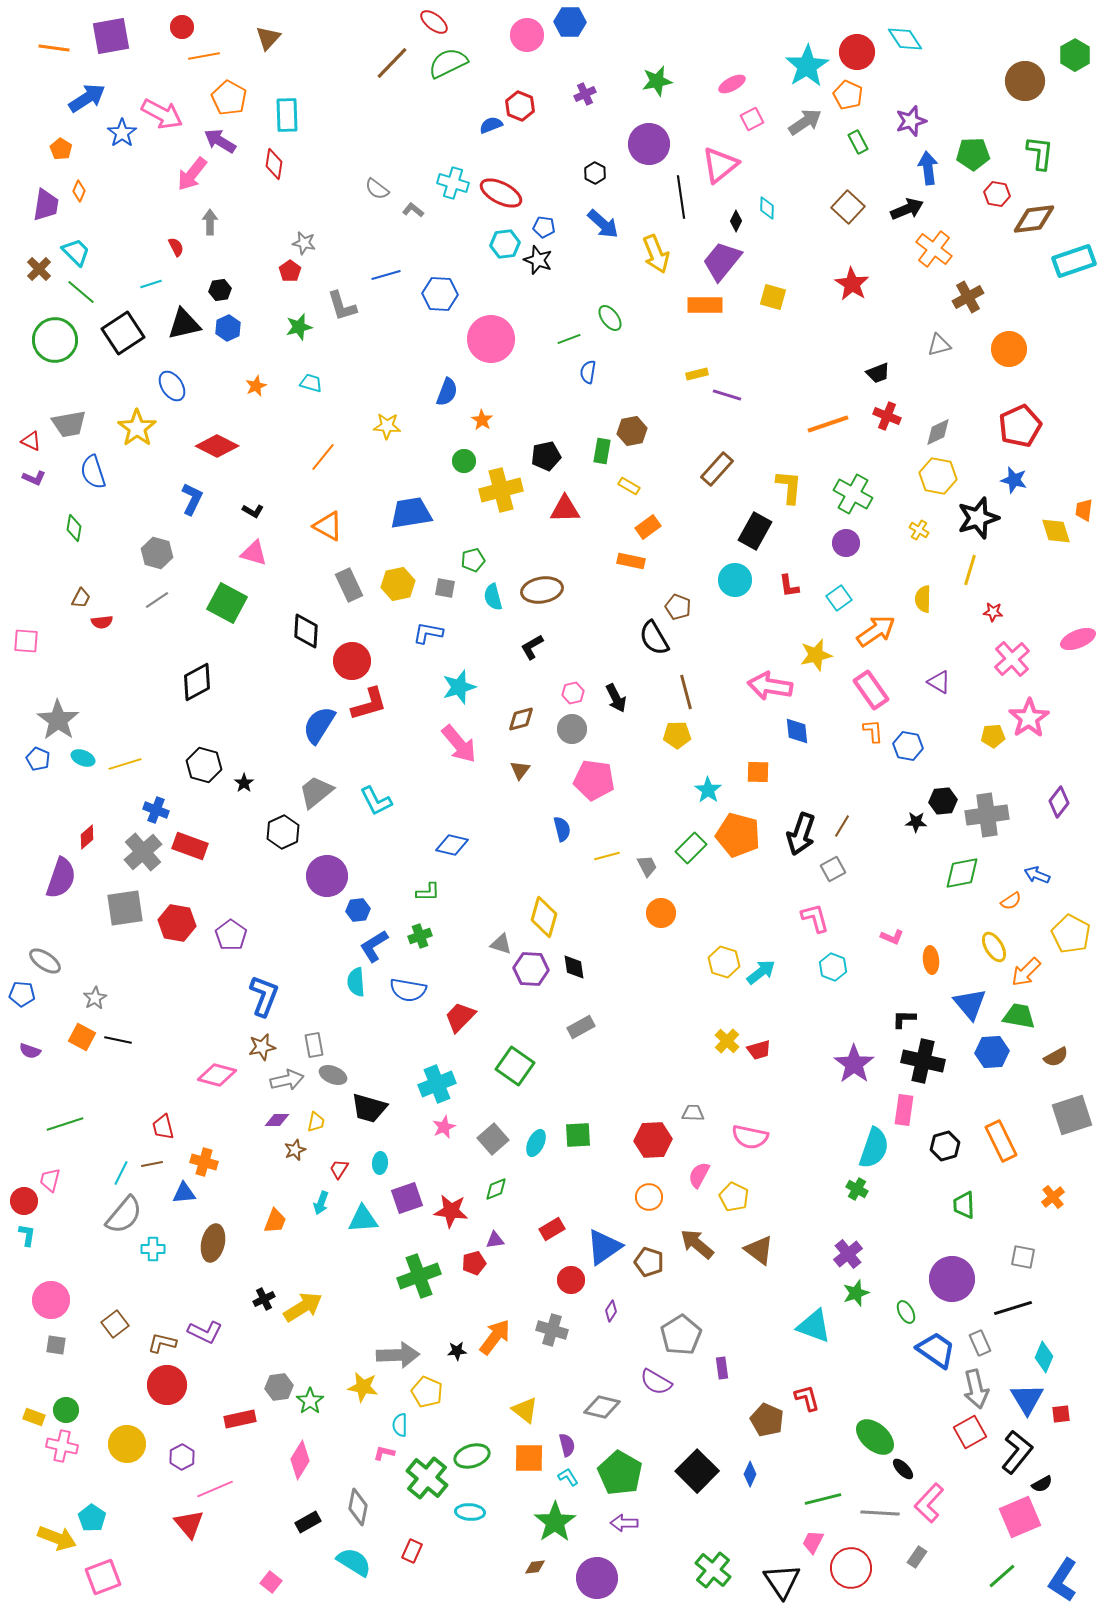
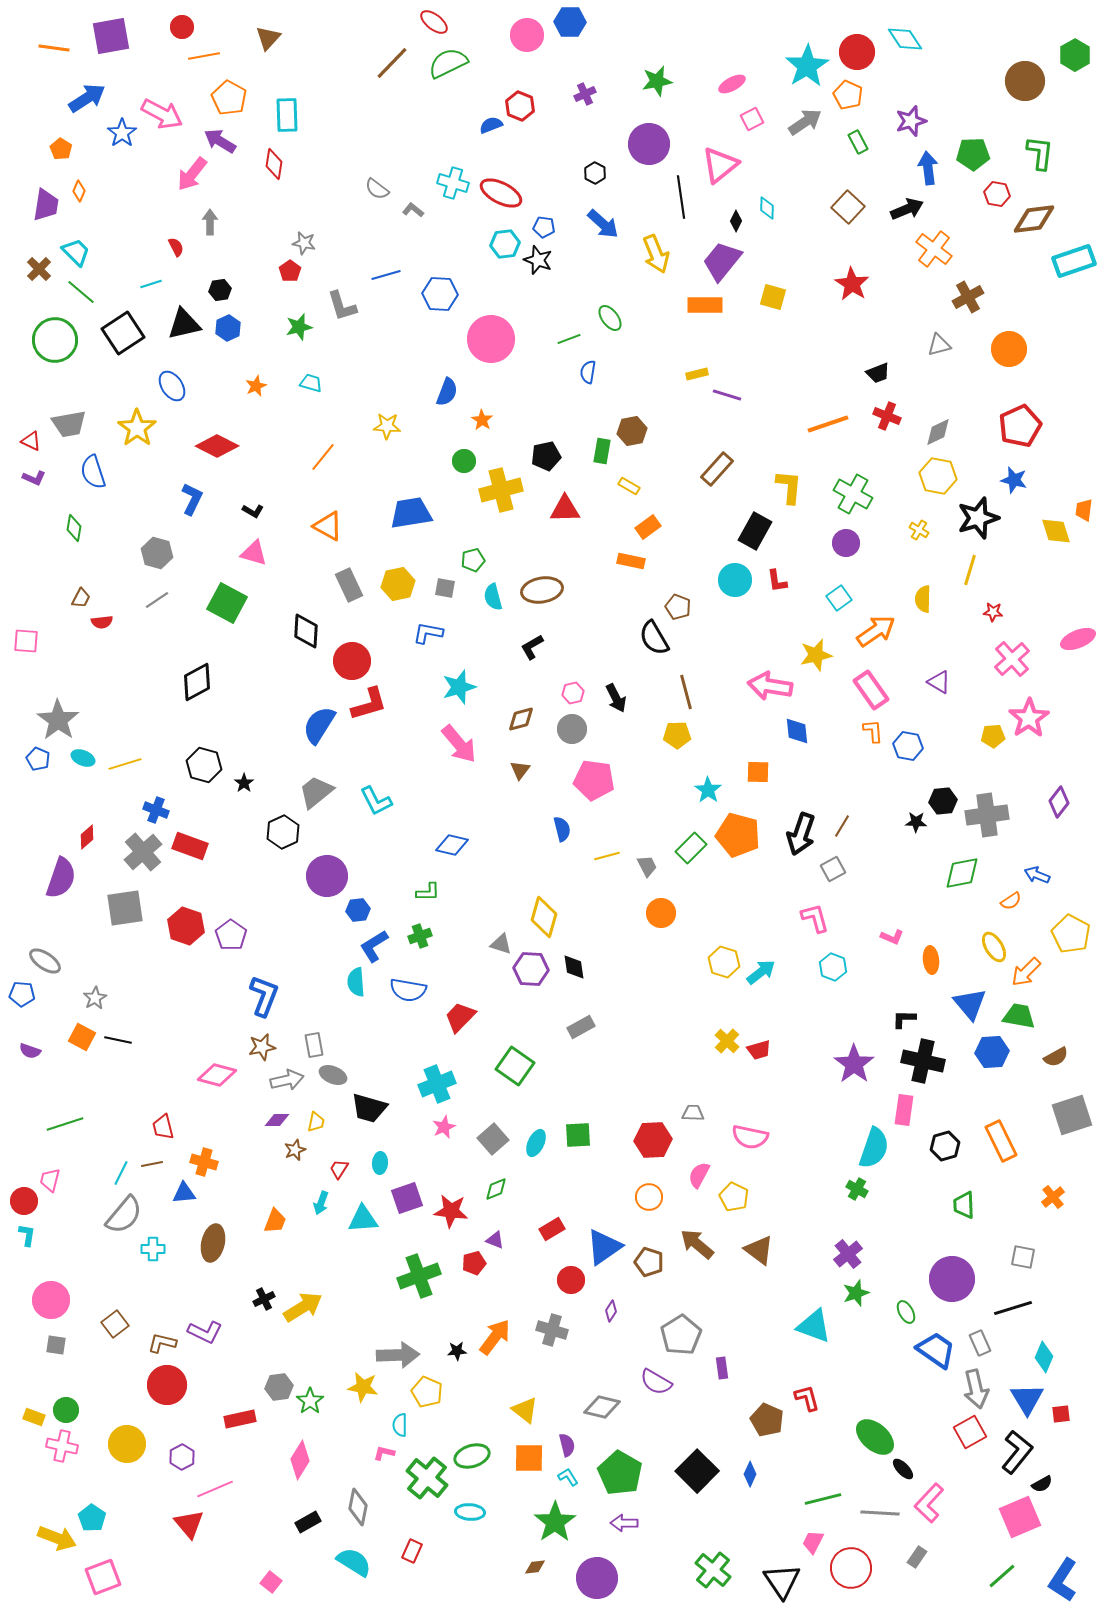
red L-shape at (789, 586): moved 12 px left, 5 px up
red hexagon at (177, 923): moved 9 px right, 3 px down; rotated 9 degrees clockwise
purple triangle at (495, 1240): rotated 30 degrees clockwise
